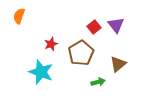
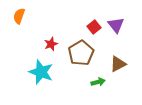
brown triangle: rotated 12 degrees clockwise
